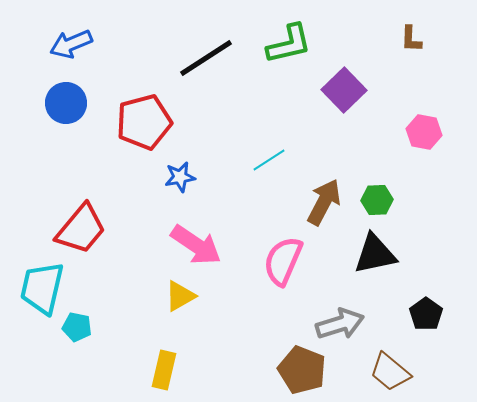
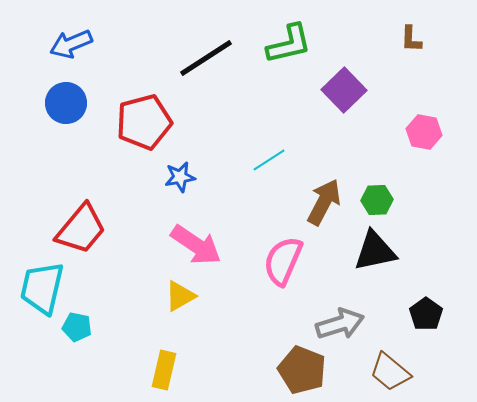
black triangle: moved 3 px up
